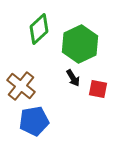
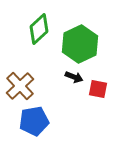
black arrow: moved 1 px right, 1 px up; rotated 36 degrees counterclockwise
brown cross: moved 1 px left; rotated 8 degrees clockwise
